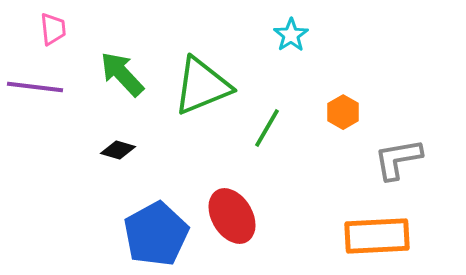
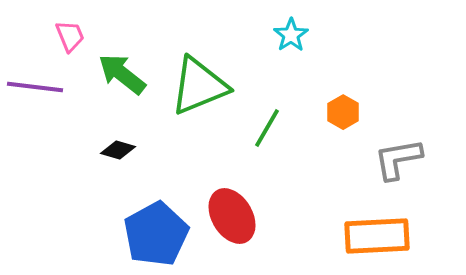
pink trapezoid: moved 17 px right, 7 px down; rotated 16 degrees counterclockwise
green arrow: rotated 9 degrees counterclockwise
green triangle: moved 3 px left
